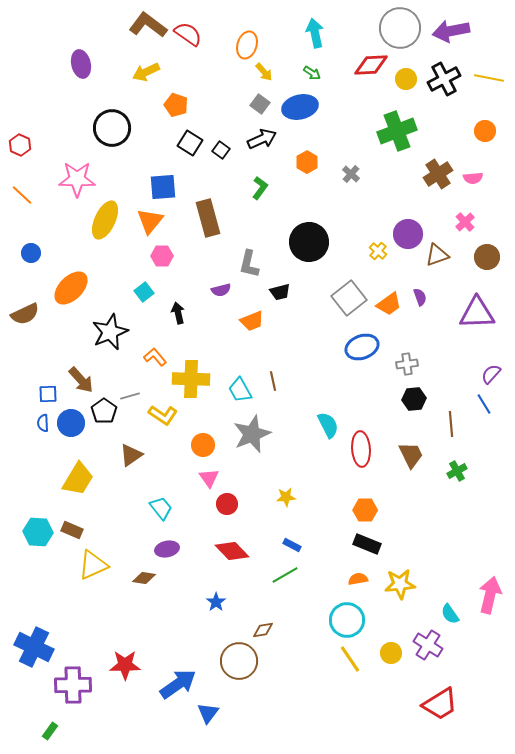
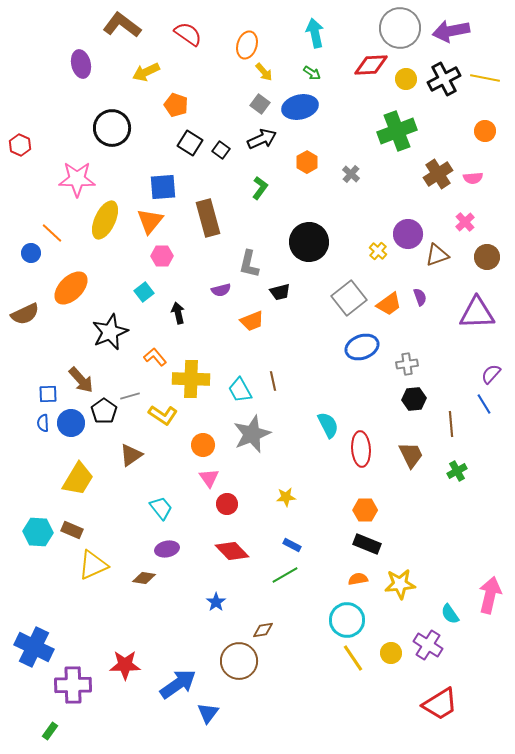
brown L-shape at (148, 25): moved 26 px left
yellow line at (489, 78): moved 4 px left
orange line at (22, 195): moved 30 px right, 38 px down
yellow line at (350, 659): moved 3 px right, 1 px up
